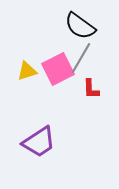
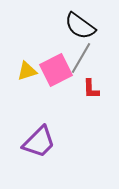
pink square: moved 2 px left, 1 px down
purple trapezoid: rotated 12 degrees counterclockwise
